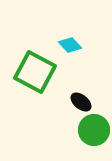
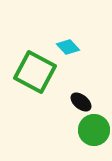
cyan diamond: moved 2 px left, 2 px down
